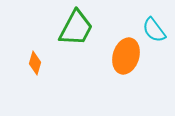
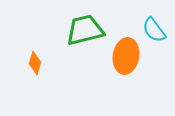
green trapezoid: moved 9 px right, 2 px down; rotated 132 degrees counterclockwise
orange ellipse: rotated 8 degrees counterclockwise
